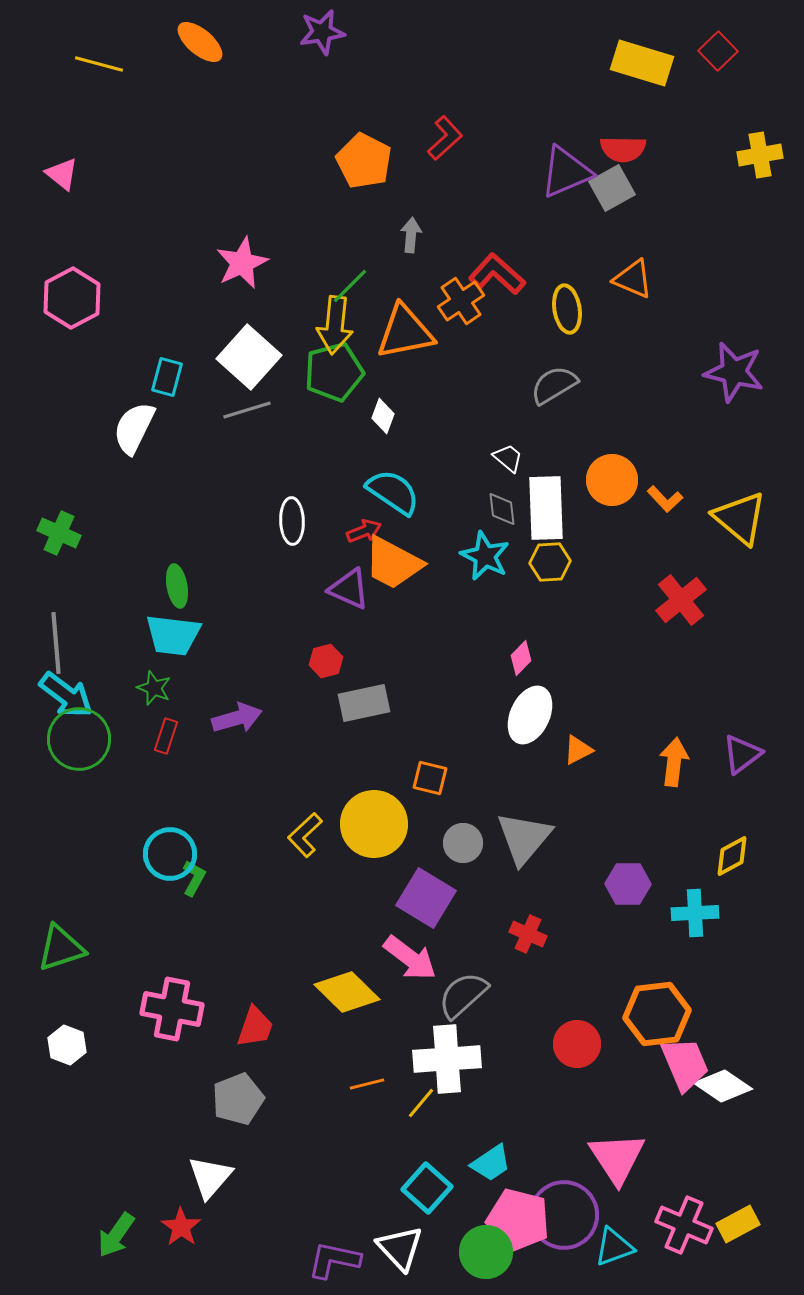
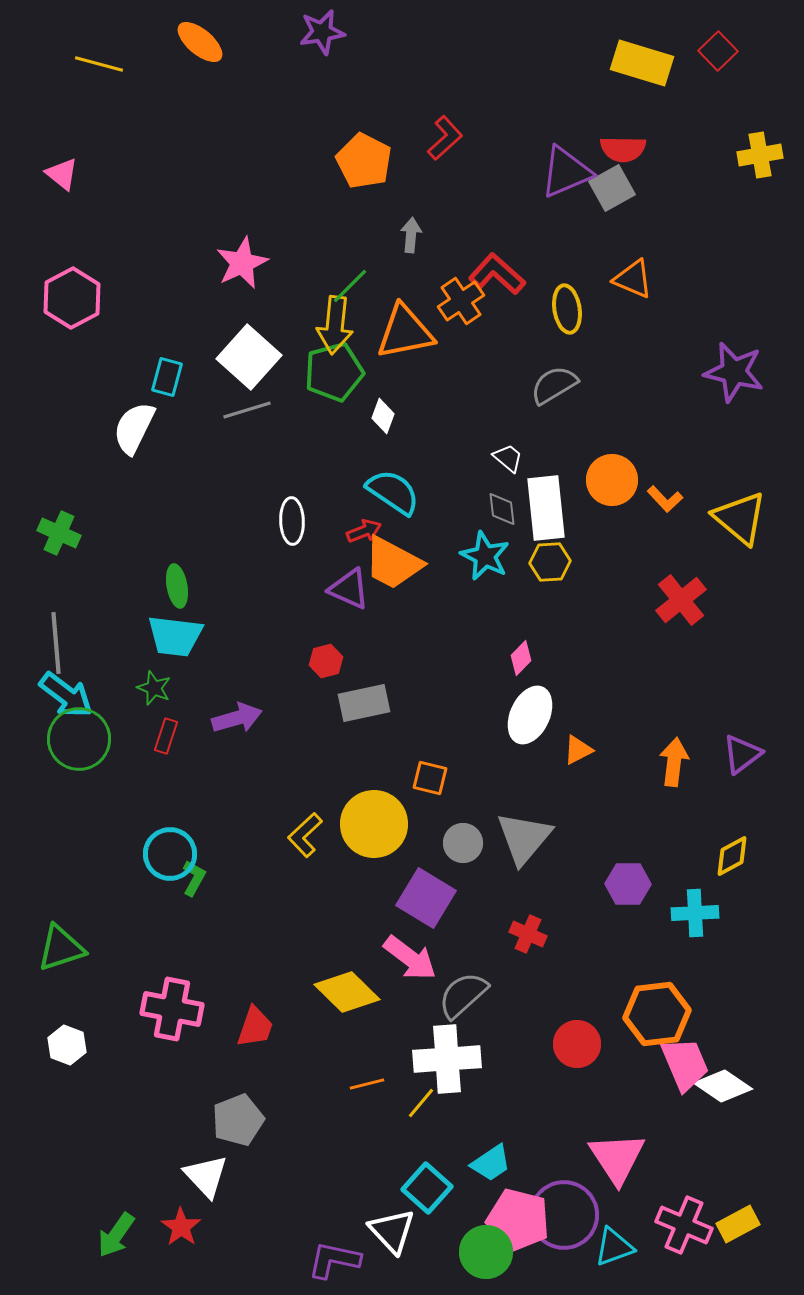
white rectangle at (546, 508): rotated 4 degrees counterclockwise
cyan trapezoid at (173, 635): moved 2 px right, 1 px down
gray pentagon at (238, 1099): moved 21 px down
white triangle at (210, 1177): moved 4 px left, 1 px up; rotated 24 degrees counterclockwise
white triangle at (400, 1248): moved 8 px left, 17 px up
